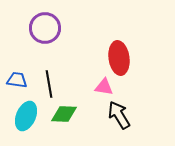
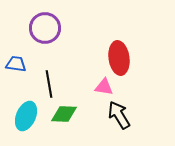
blue trapezoid: moved 1 px left, 16 px up
